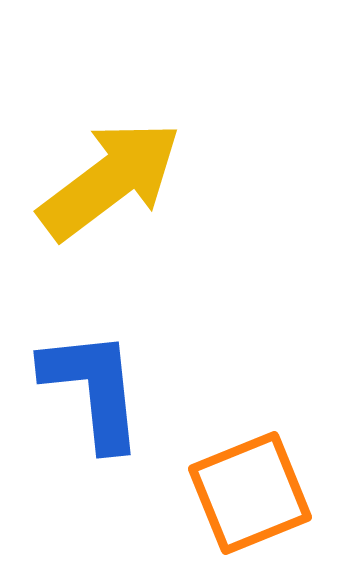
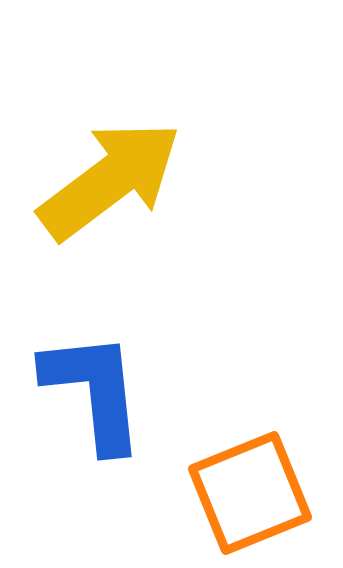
blue L-shape: moved 1 px right, 2 px down
